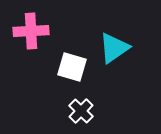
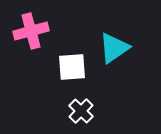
pink cross: rotated 12 degrees counterclockwise
white square: rotated 20 degrees counterclockwise
